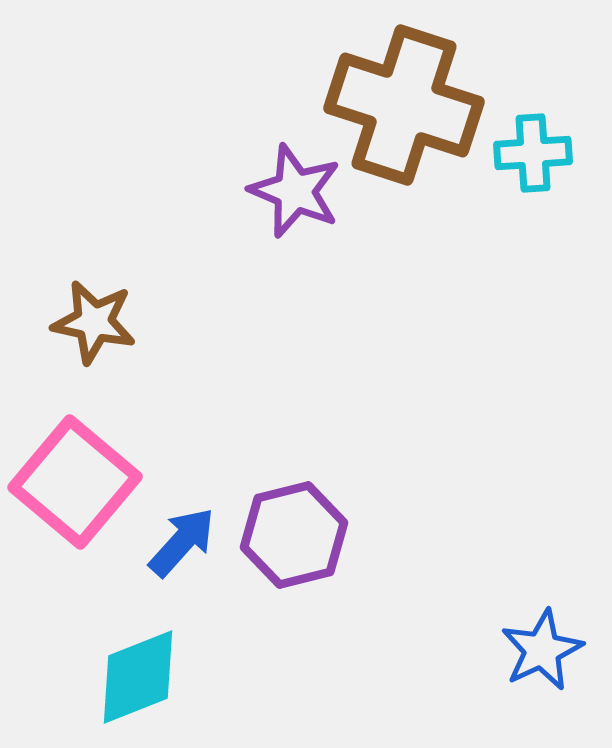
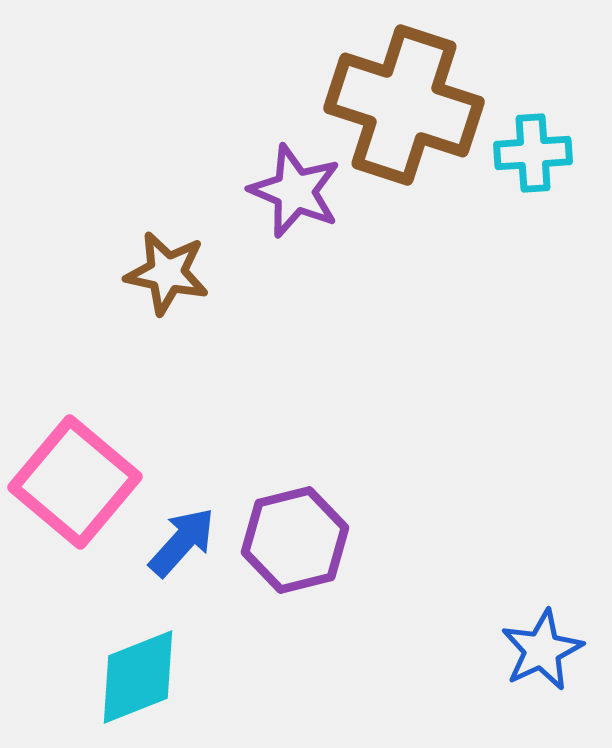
brown star: moved 73 px right, 49 px up
purple hexagon: moved 1 px right, 5 px down
